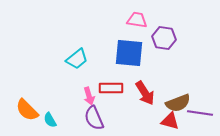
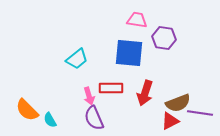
red arrow: rotated 50 degrees clockwise
red triangle: rotated 42 degrees counterclockwise
